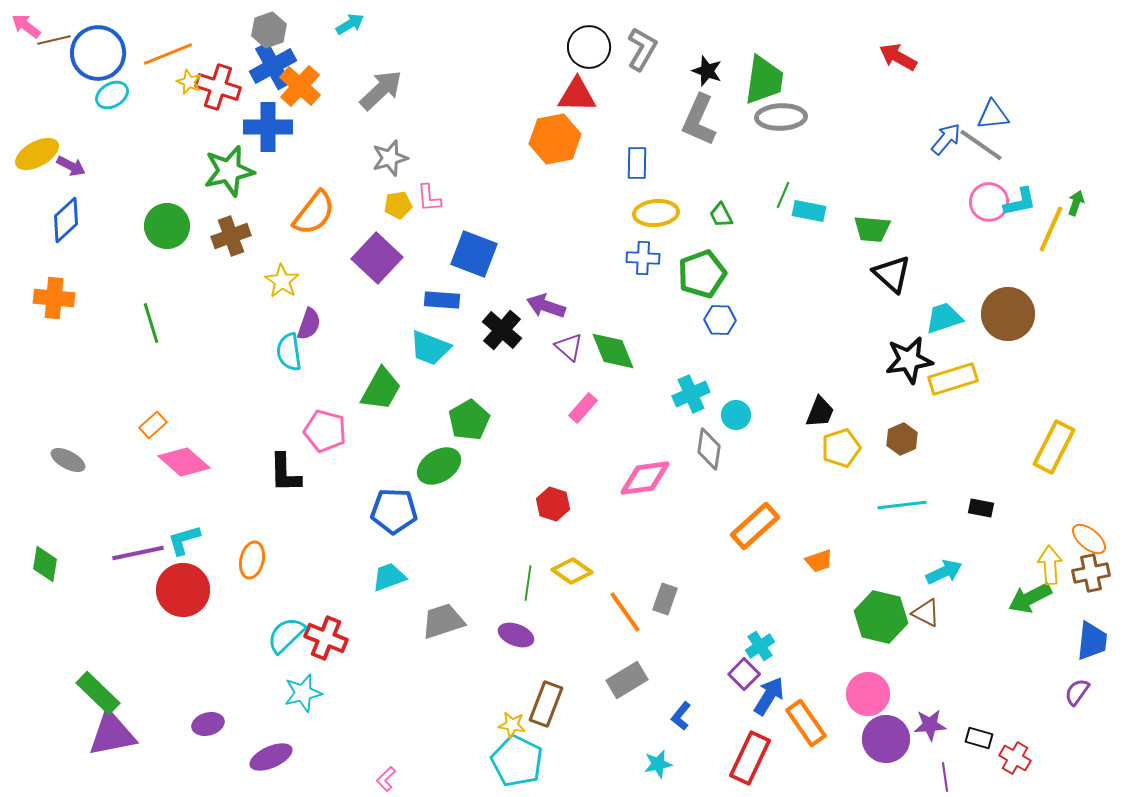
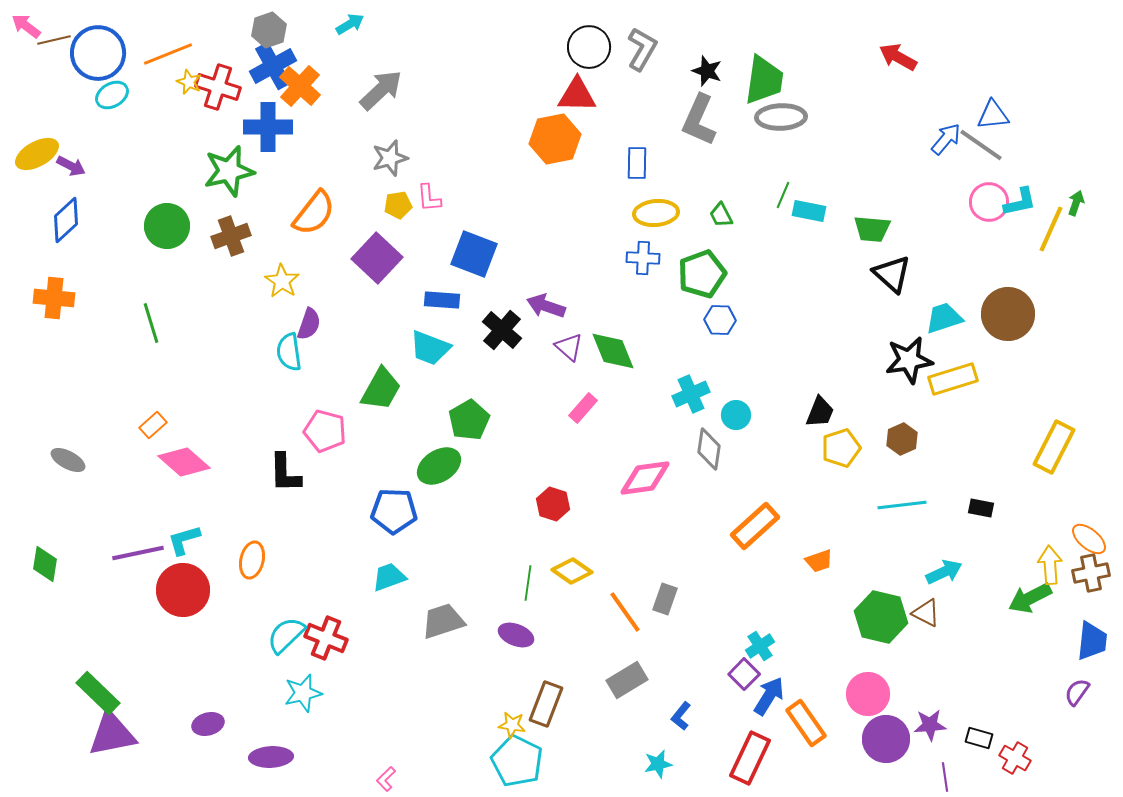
purple ellipse at (271, 757): rotated 21 degrees clockwise
